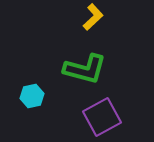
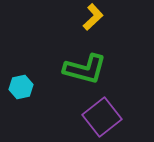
cyan hexagon: moved 11 px left, 9 px up
purple square: rotated 9 degrees counterclockwise
